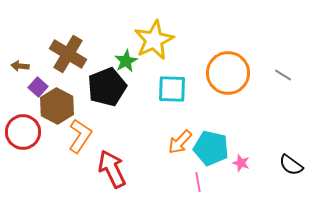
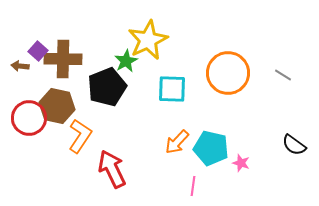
yellow star: moved 6 px left
brown cross: moved 5 px left, 5 px down; rotated 30 degrees counterclockwise
purple square: moved 36 px up
brown hexagon: rotated 16 degrees counterclockwise
red circle: moved 6 px right, 14 px up
orange arrow: moved 3 px left
black semicircle: moved 3 px right, 20 px up
pink line: moved 5 px left, 4 px down; rotated 18 degrees clockwise
